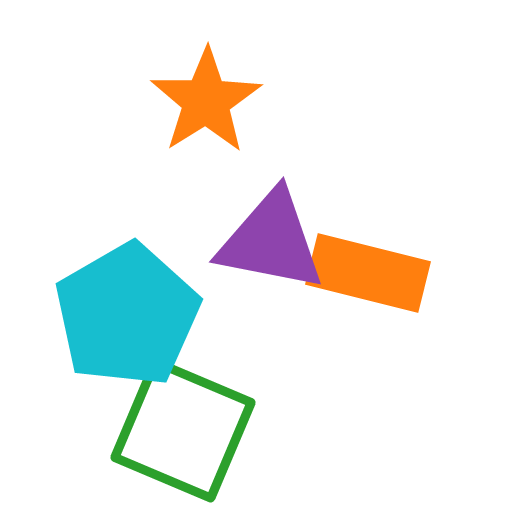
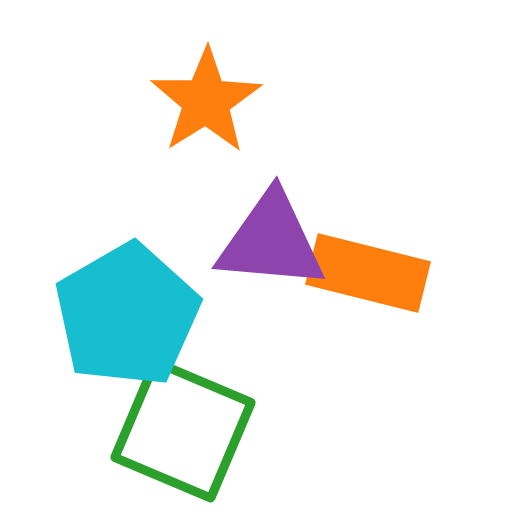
purple triangle: rotated 6 degrees counterclockwise
